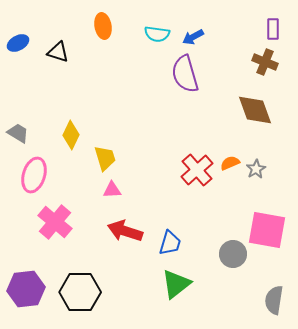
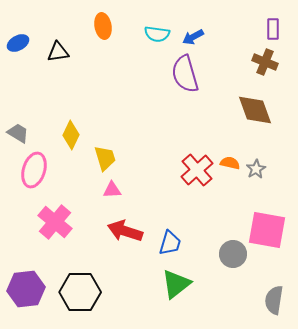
black triangle: rotated 25 degrees counterclockwise
orange semicircle: rotated 36 degrees clockwise
pink ellipse: moved 5 px up
